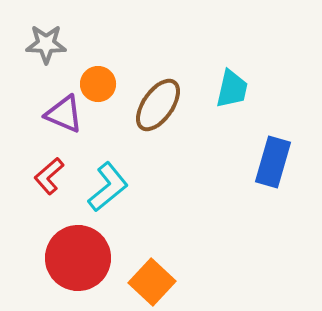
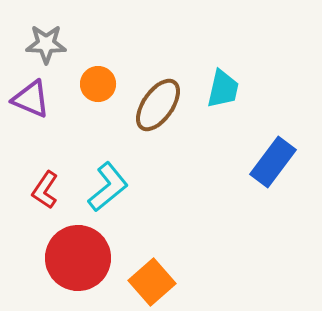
cyan trapezoid: moved 9 px left
purple triangle: moved 33 px left, 15 px up
blue rectangle: rotated 21 degrees clockwise
red L-shape: moved 4 px left, 14 px down; rotated 15 degrees counterclockwise
orange square: rotated 6 degrees clockwise
